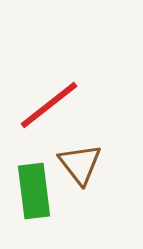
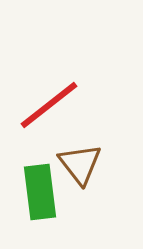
green rectangle: moved 6 px right, 1 px down
